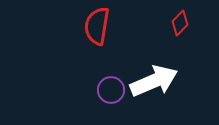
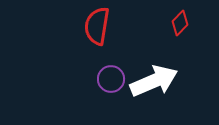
purple circle: moved 11 px up
